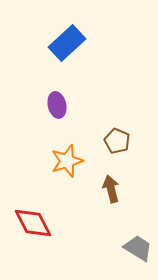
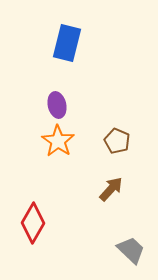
blue rectangle: rotated 33 degrees counterclockwise
orange star: moved 9 px left, 20 px up; rotated 20 degrees counterclockwise
brown arrow: rotated 56 degrees clockwise
red diamond: rotated 57 degrees clockwise
gray trapezoid: moved 7 px left, 2 px down; rotated 12 degrees clockwise
